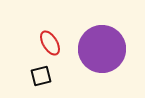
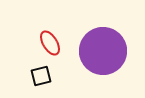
purple circle: moved 1 px right, 2 px down
